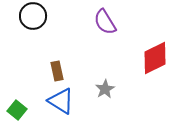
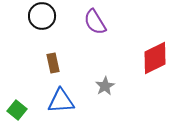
black circle: moved 9 px right
purple semicircle: moved 10 px left
brown rectangle: moved 4 px left, 8 px up
gray star: moved 3 px up
blue triangle: rotated 36 degrees counterclockwise
